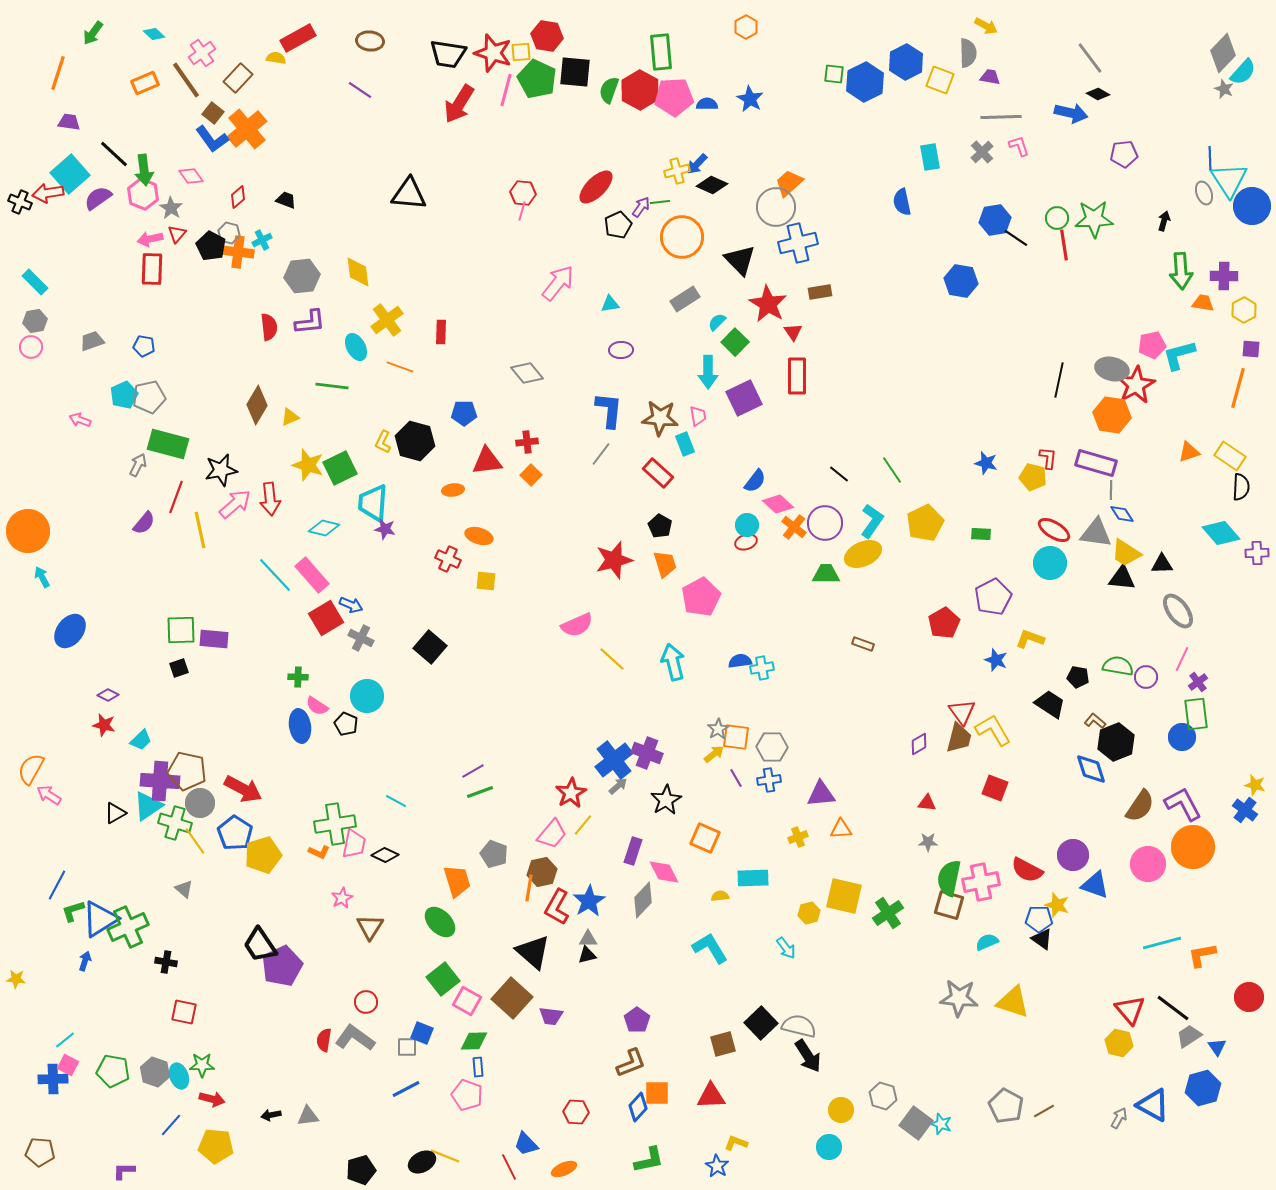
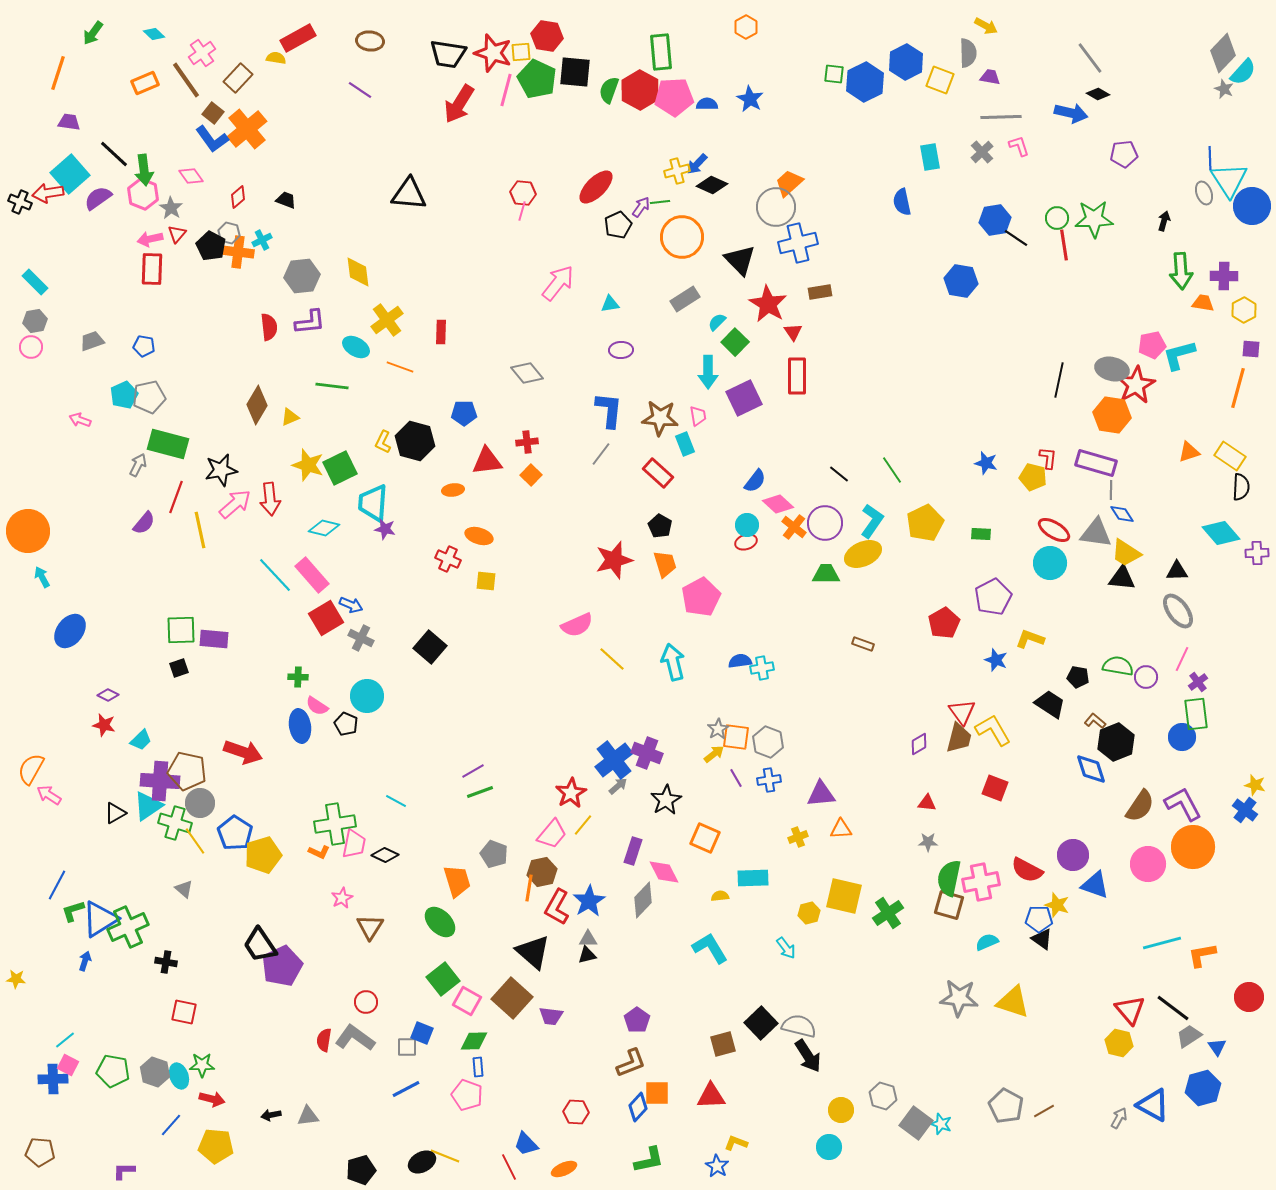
cyan ellipse at (356, 347): rotated 32 degrees counterclockwise
black triangle at (1162, 564): moved 15 px right, 7 px down
gray hexagon at (772, 747): moved 4 px left, 5 px up; rotated 20 degrees clockwise
red arrow at (243, 789): moved 37 px up; rotated 9 degrees counterclockwise
